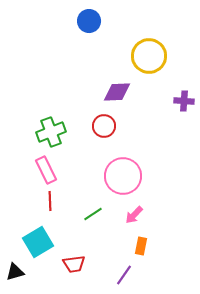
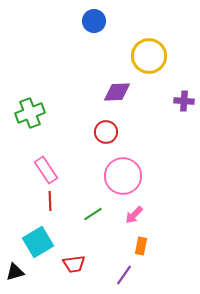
blue circle: moved 5 px right
red circle: moved 2 px right, 6 px down
green cross: moved 21 px left, 19 px up
pink rectangle: rotated 8 degrees counterclockwise
